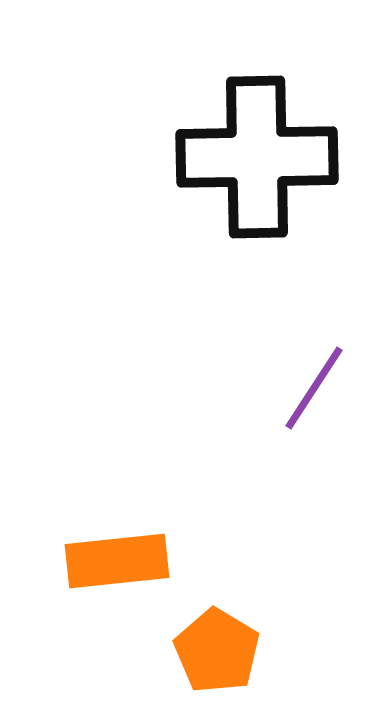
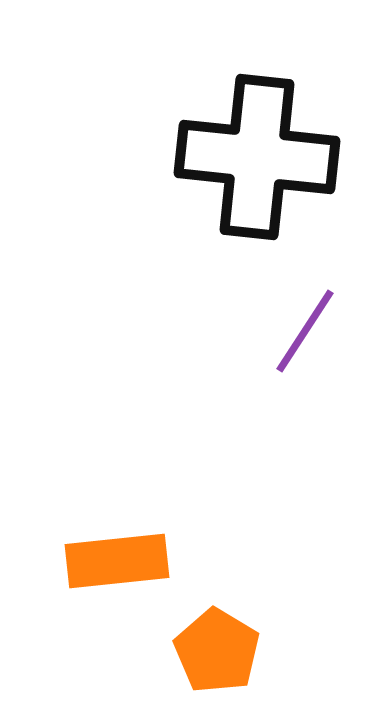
black cross: rotated 7 degrees clockwise
purple line: moved 9 px left, 57 px up
